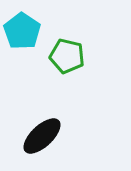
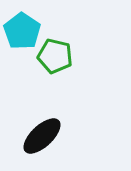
green pentagon: moved 12 px left
